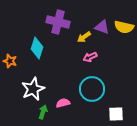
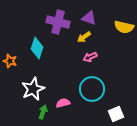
purple triangle: moved 13 px left, 9 px up
white square: rotated 21 degrees counterclockwise
